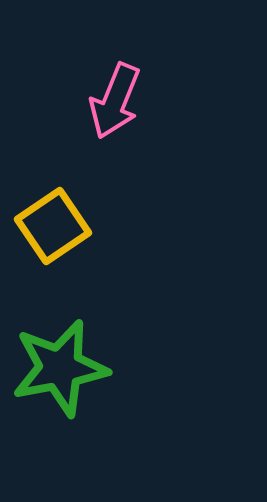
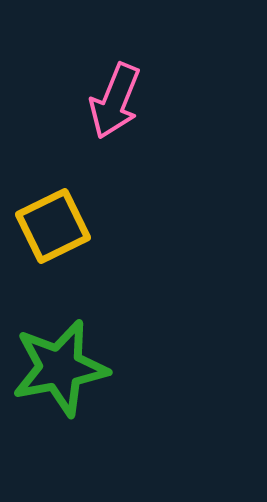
yellow square: rotated 8 degrees clockwise
